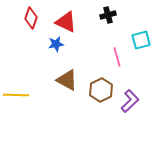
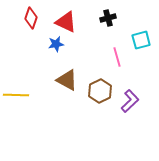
black cross: moved 3 px down
brown hexagon: moved 1 px left, 1 px down
